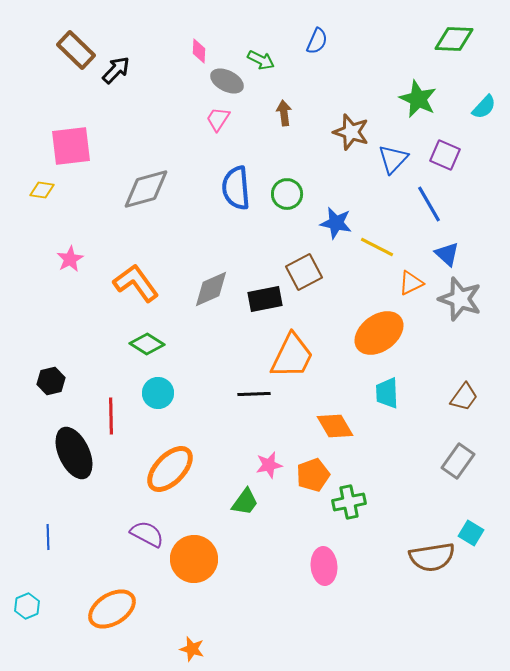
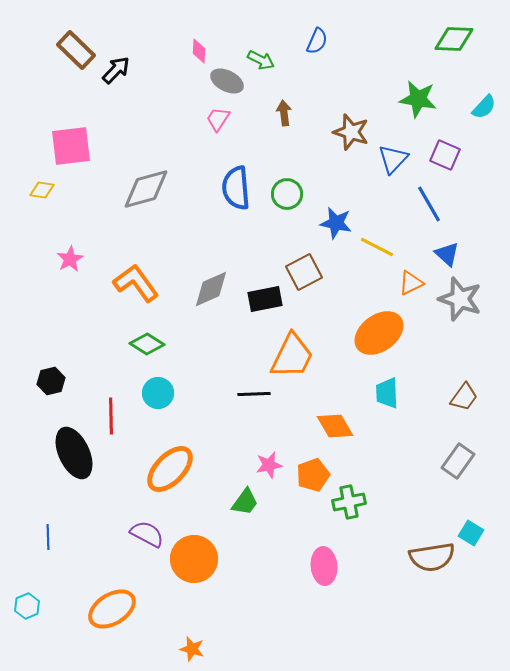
green star at (418, 99): rotated 15 degrees counterclockwise
